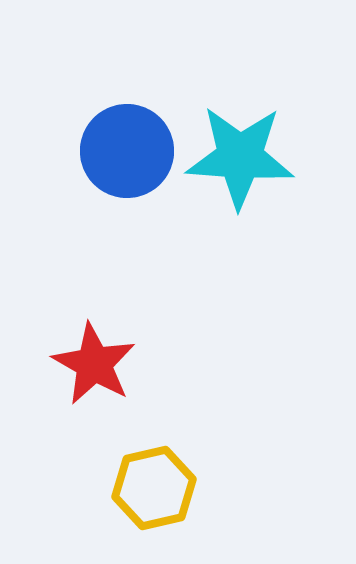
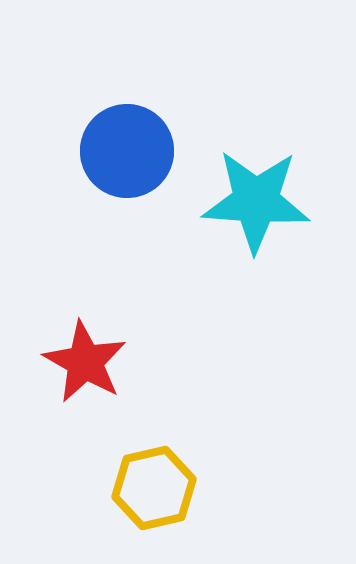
cyan star: moved 16 px right, 44 px down
red star: moved 9 px left, 2 px up
